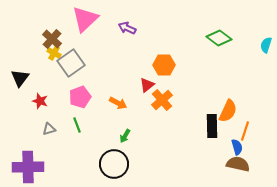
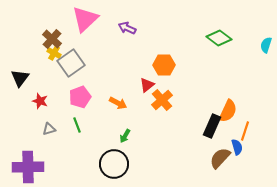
black rectangle: rotated 25 degrees clockwise
brown semicircle: moved 18 px left, 6 px up; rotated 60 degrees counterclockwise
